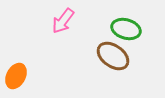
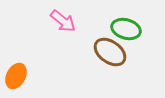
pink arrow: rotated 88 degrees counterclockwise
brown ellipse: moved 3 px left, 4 px up
